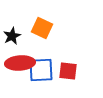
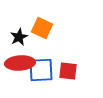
black star: moved 7 px right, 1 px down
